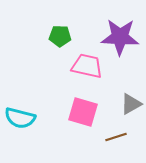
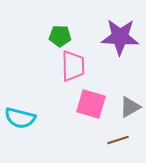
pink trapezoid: moved 14 px left; rotated 76 degrees clockwise
gray triangle: moved 1 px left, 3 px down
pink square: moved 8 px right, 8 px up
brown line: moved 2 px right, 3 px down
